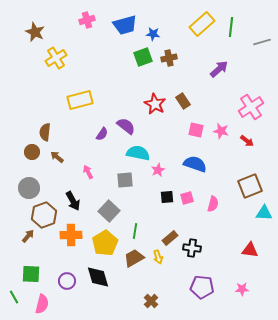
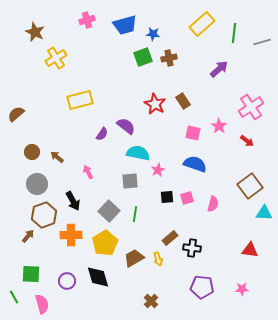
green line at (231, 27): moved 3 px right, 6 px down
pink square at (196, 130): moved 3 px left, 3 px down
pink star at (221, 131): moved 2 px left, 5 px up; rotated 21 degrees clockwise
brown semicircle at (45, 132): moved 29 px left, 18 px up; rotated 42 degrees clockwise
gray square at (125, 180): moved 5 px right, 1 px down
brown square at (250, 186): rotated 15 degrees counterclockwise
gray circle at (29, 188): moved 8 px right, 4 px up
green line at (135, 231): moved 17 px up
yellow arrow at (158, 257): moved 2 px down
pink semicircle at (42, 304): rotated 30 degrees counterclockwise
